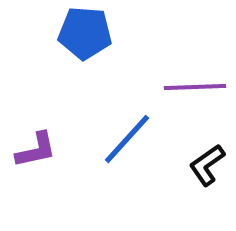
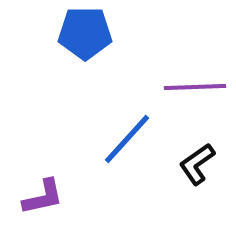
blue pentagon: rotated 4 degrees counterclockwise
purple L-shape: moved 7 px right, 47 px down
black L-shape: moved 10 px left, 1 px up
